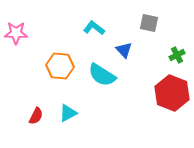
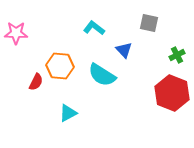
red semicircle: moved 34 px up
